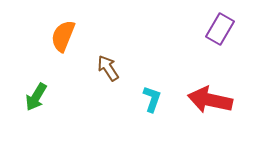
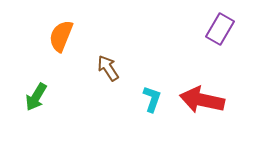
orange semicircle: moved 2 px left
red arrow: moved 8 px left
